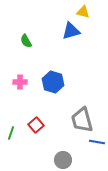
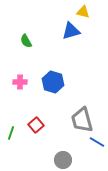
blue line: rotated 21 degrees clockwise
